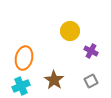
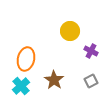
orange ellipse: moved 2 px right, 1 px down
cyan cross: rotated 18 degrees counterclockwise
